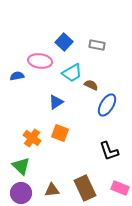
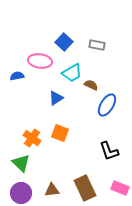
blue triangle: moved 4 px up
green triangle: moved 3 px up
